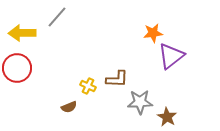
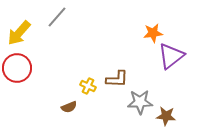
yellow arrow: moved 3 px left; rotated 48 degrees counterclockwise
brown star: moved 1 px left, 1 px up; rotated 24 degrees counterclockwise
